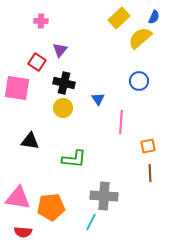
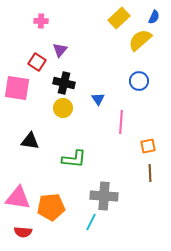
yellow semicircle: moved 2 px down
